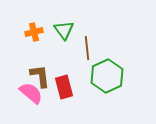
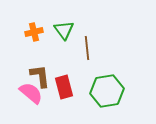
green hexagon: moved 15 px down; rotated 16 degrees clockwise
